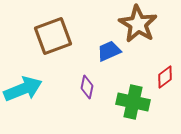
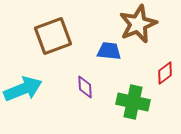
brown star: rotated 18 degrees clockwise
blue trapezoid: rotated 30 degrees clockwise
red diamond: moved 4 px up
purple diamond: moved 2 px left; rotated 15 degrees counterclockwise
